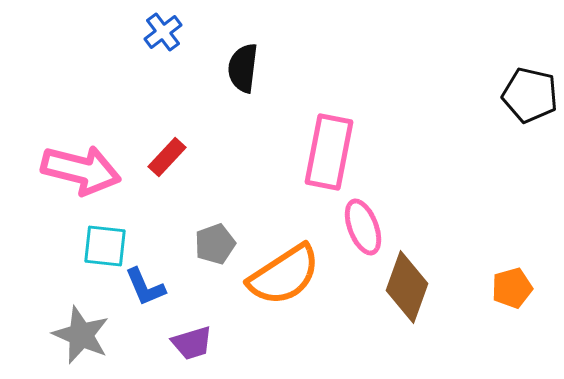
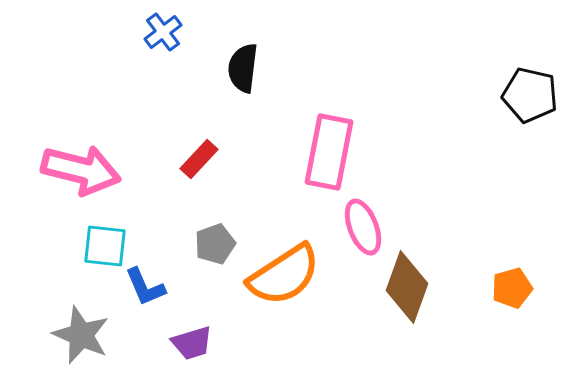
red rectangle: moved 32 px right, 2 px down
